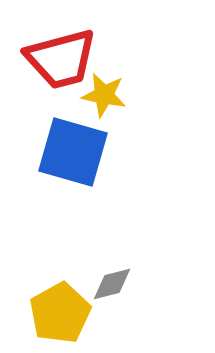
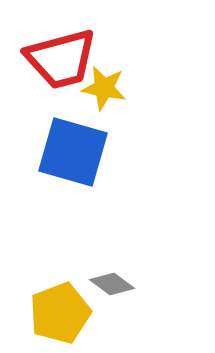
yellow star: moved 7 px up
gray diamond: rotated 51 degrees clockwise
yellow pentagon: rotated 8 degrees clockwise
